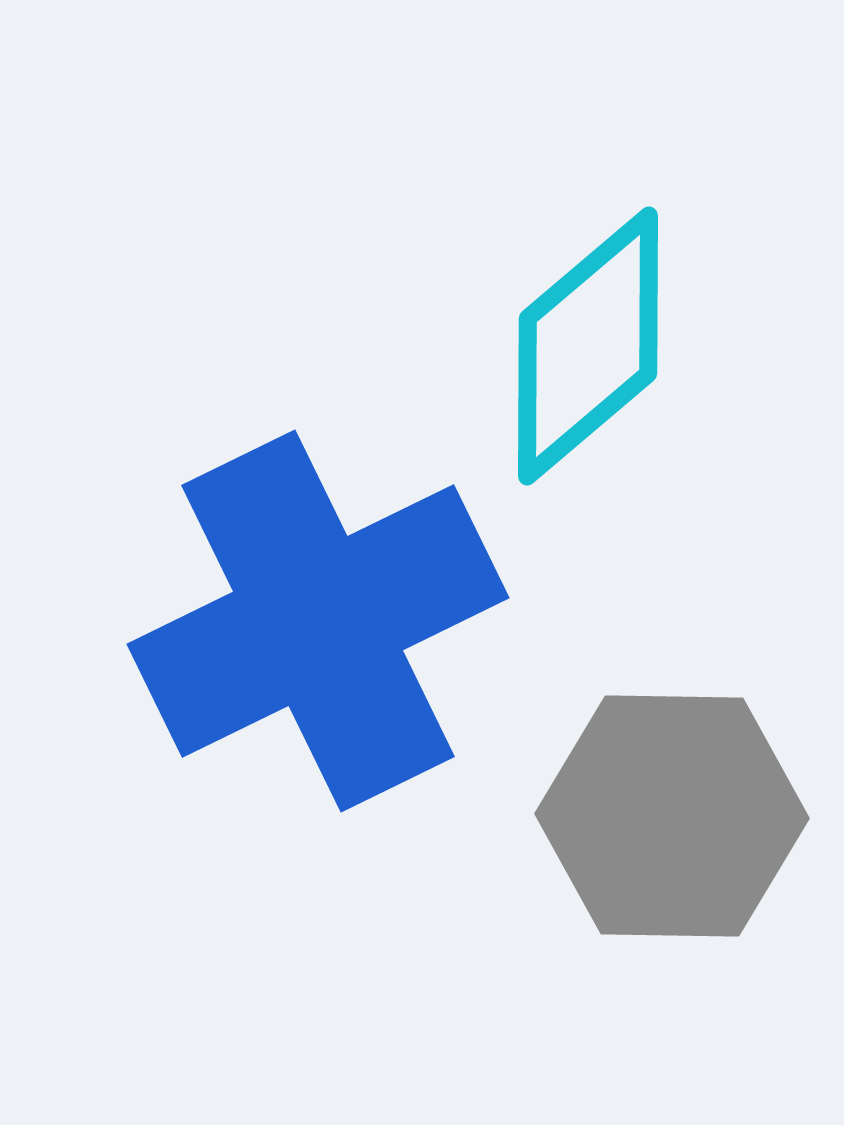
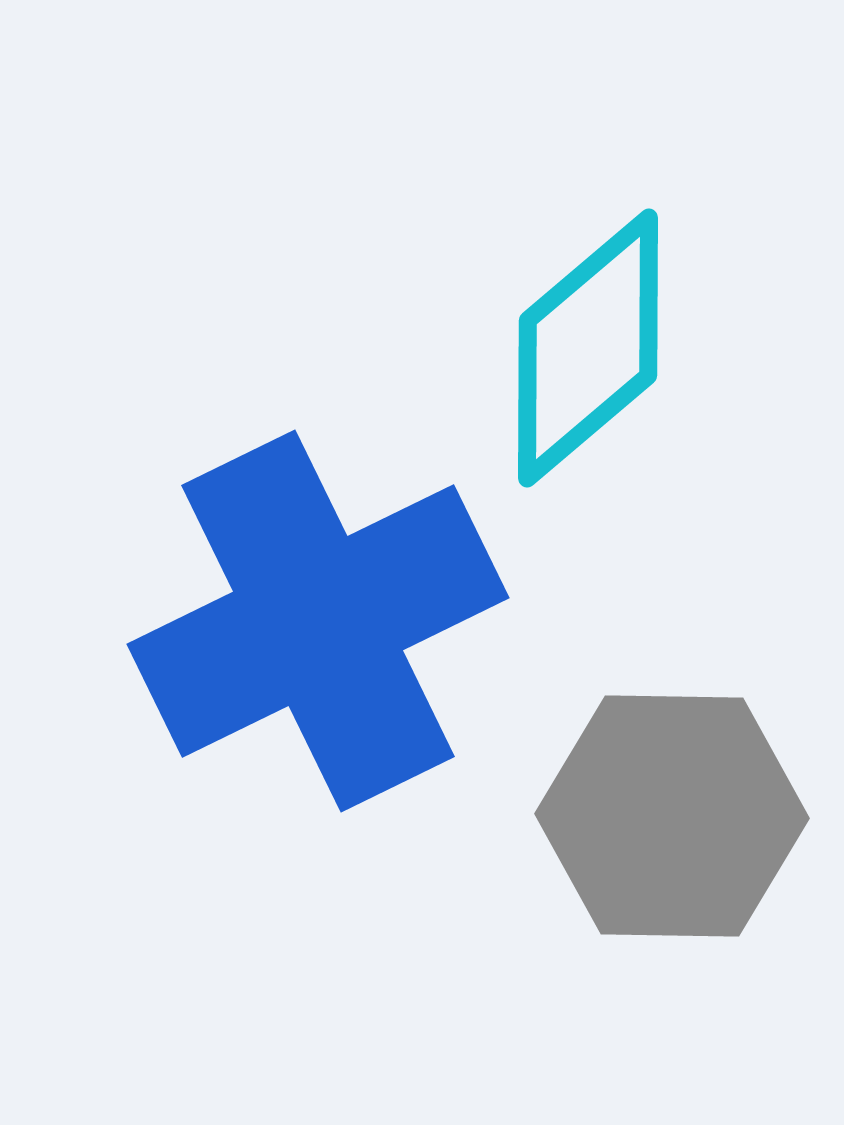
cyan diamond: moved 2 px down
